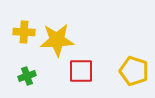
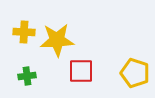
yellow pentagon: moved 1 px right, 2 px down
green cross: rotated 12 degrees clockwise
